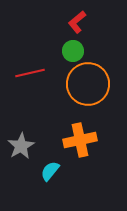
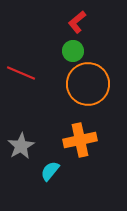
red line: moved 9 px left; rotated 36 degrees clockwise
